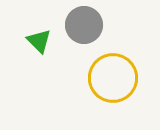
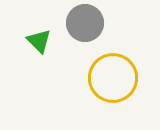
gray circle: moved 1 px right, 2 px up
